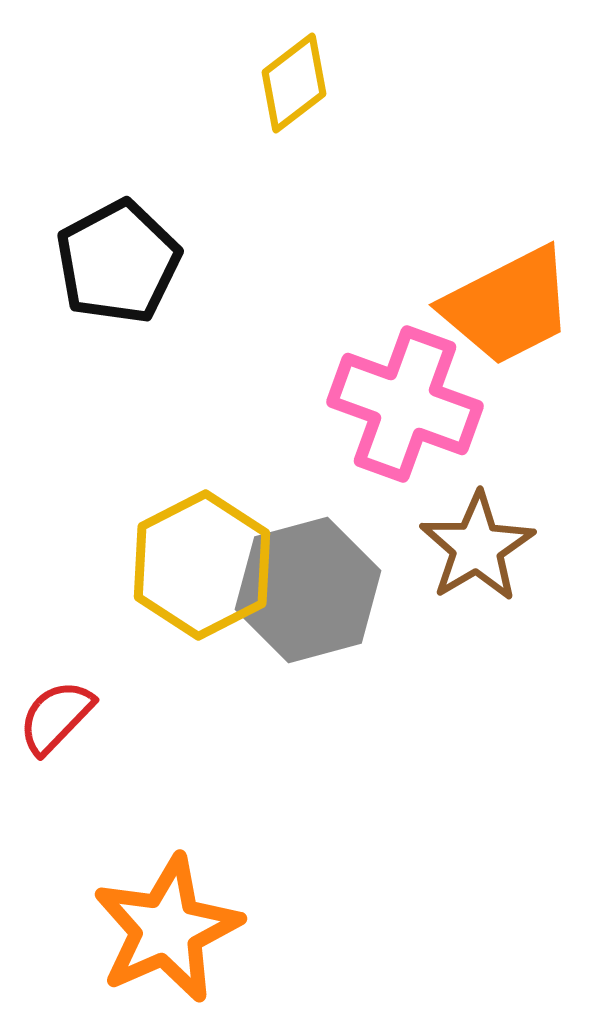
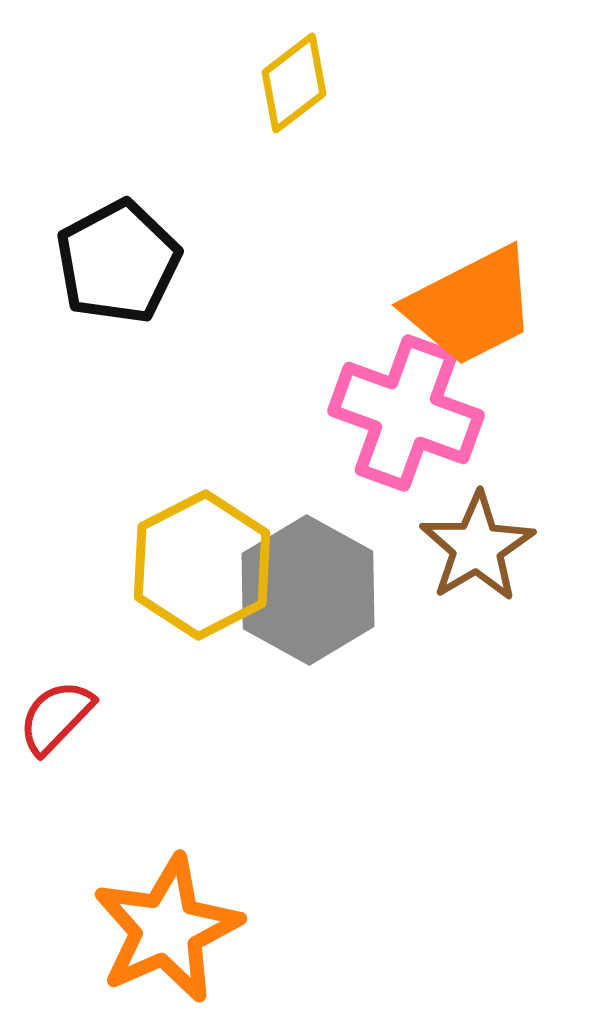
orange trapezoid: moved 37 px left
pink cross: moved 1 px right, 9 px down
gray hexagon: rotated 16 degrees counterclockwise
